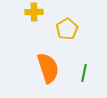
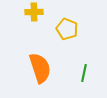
yellow pentagon: rotated 20 degrees counterclockwise
orange semicircle: moved 8 px left
